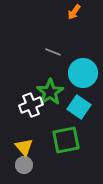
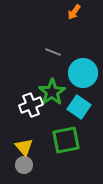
green star: moved 2 px right
